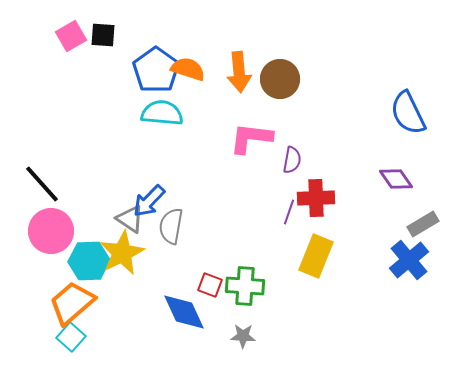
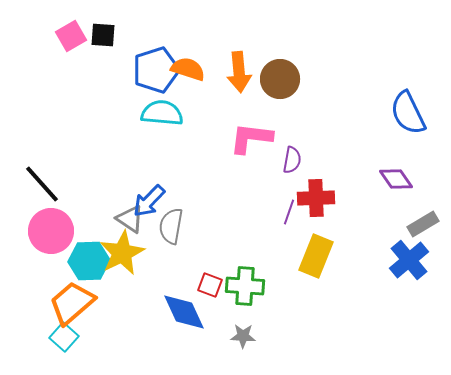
blue pentagon: rotated 18 degrees clockwise
cyan square: moved 7 px left
